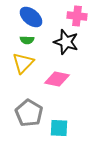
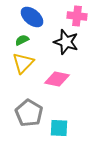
blue ellipse: moved 1 px right
green semicircle: moved 5 px left; rotated 152 degrees clockwise
